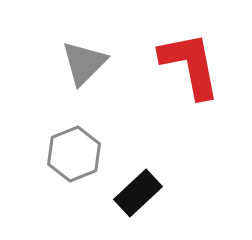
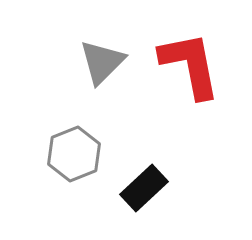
gray triangle: moved 18 px right, 1 px up
black rectangle: moved 6 px right, 5 px up
